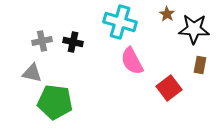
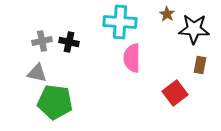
cyan cross: rotated 12 degrees counterclockwise
black cross: moved 4 px left
pink semicircle: moved 3 px up; rotated 28 degrees clockwise
gray triangle: moved 5 px right
red square: moved 6 px right, 5 px down
